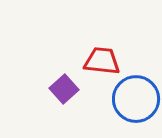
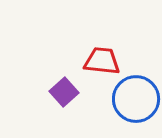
purple square: moved 3 px down
